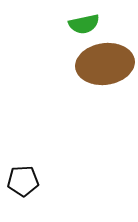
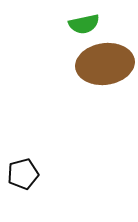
black pentagon: moved 7 px up; rotated 12 degrees counterclockwise
